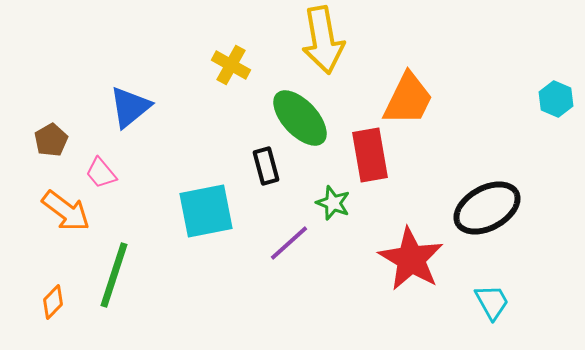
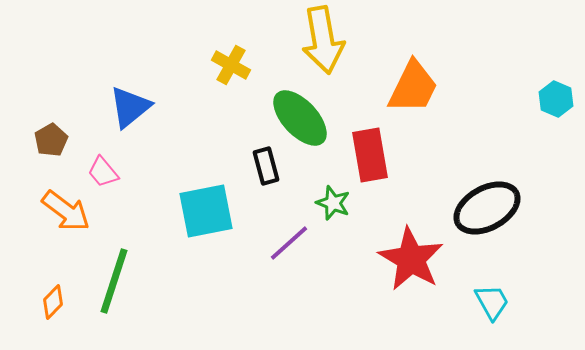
orange trapezoid: moved 5 px right, 12 px up
pink trapezoid: moved 2 px right, 1 px up
green line: moved 6 px down
